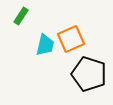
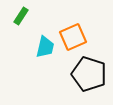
orange square: moved 2 px right, 2 px up
cyan trapezoid: moved 2 px down
